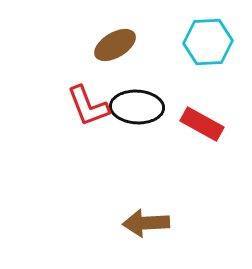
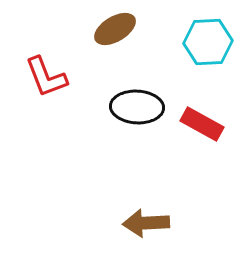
brown ellipse: moved 16 px up
red L-shape: moved 42 px left, 29 px up
